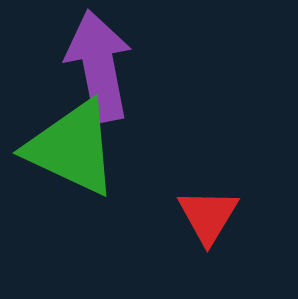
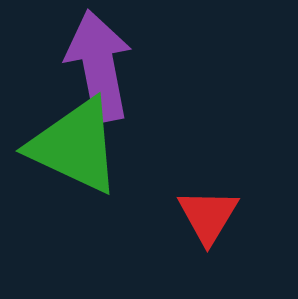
green triangle: moved 3 px right, 2 px up
